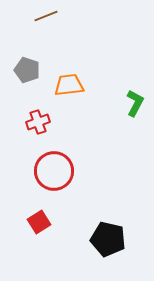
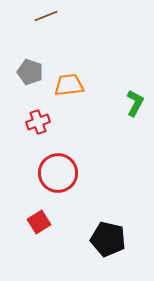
gray pentagon: moved 3 px right, 2 px down
red circle: moved 4 px right, 2 px down
